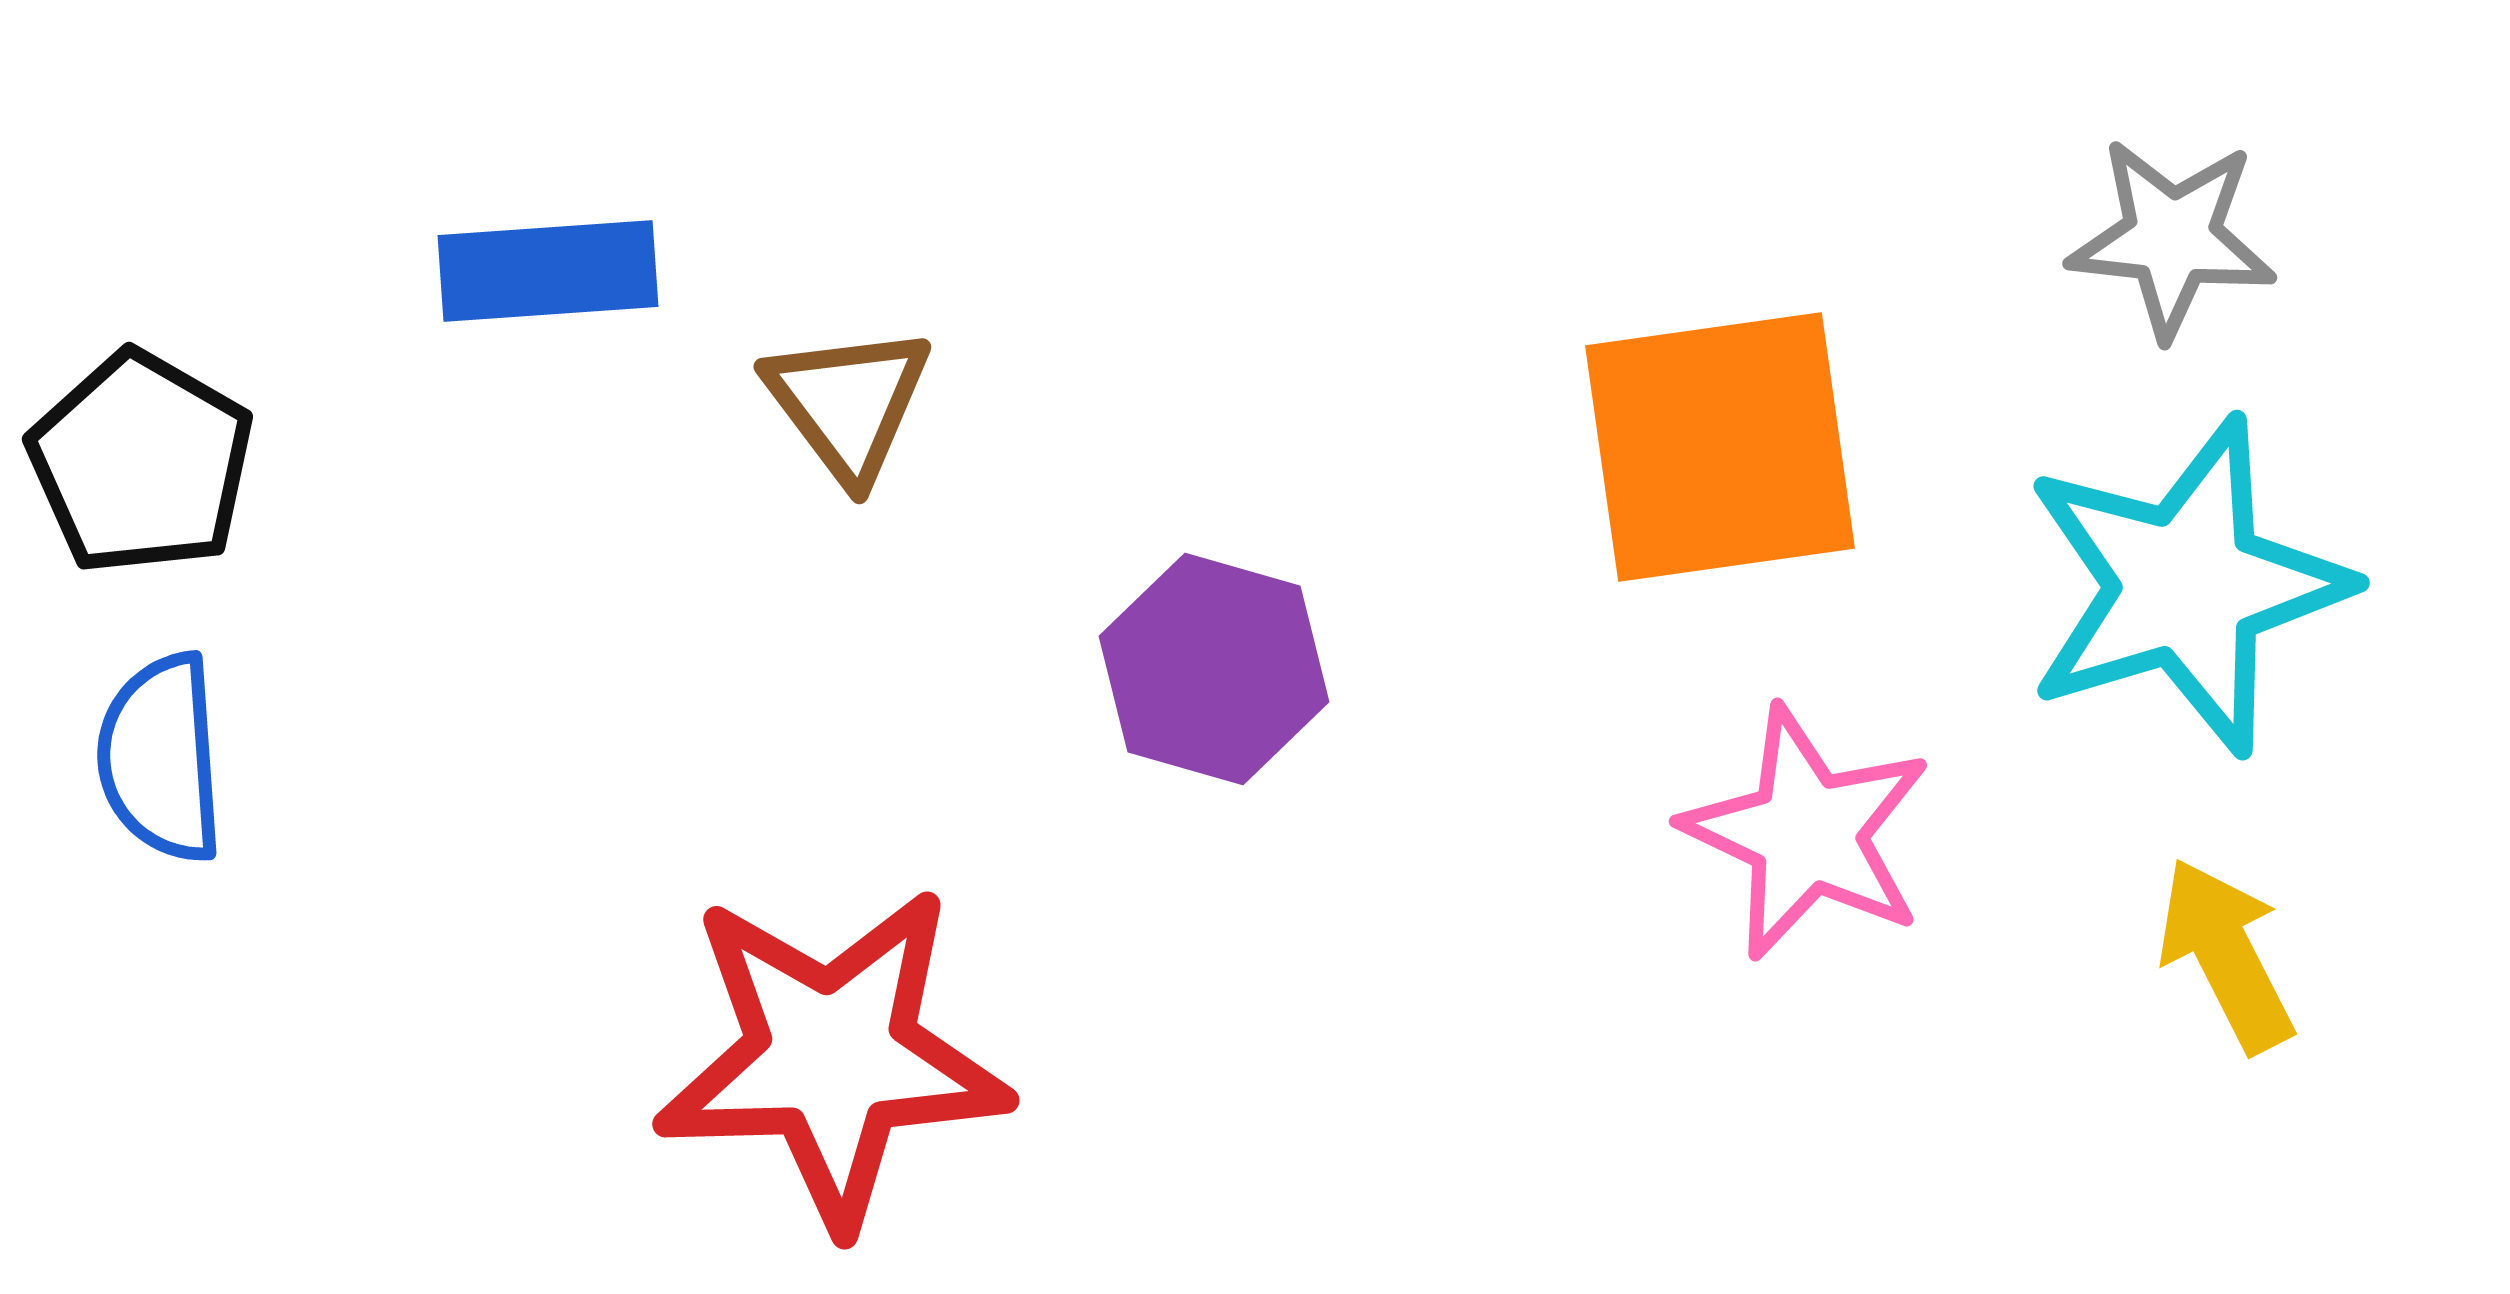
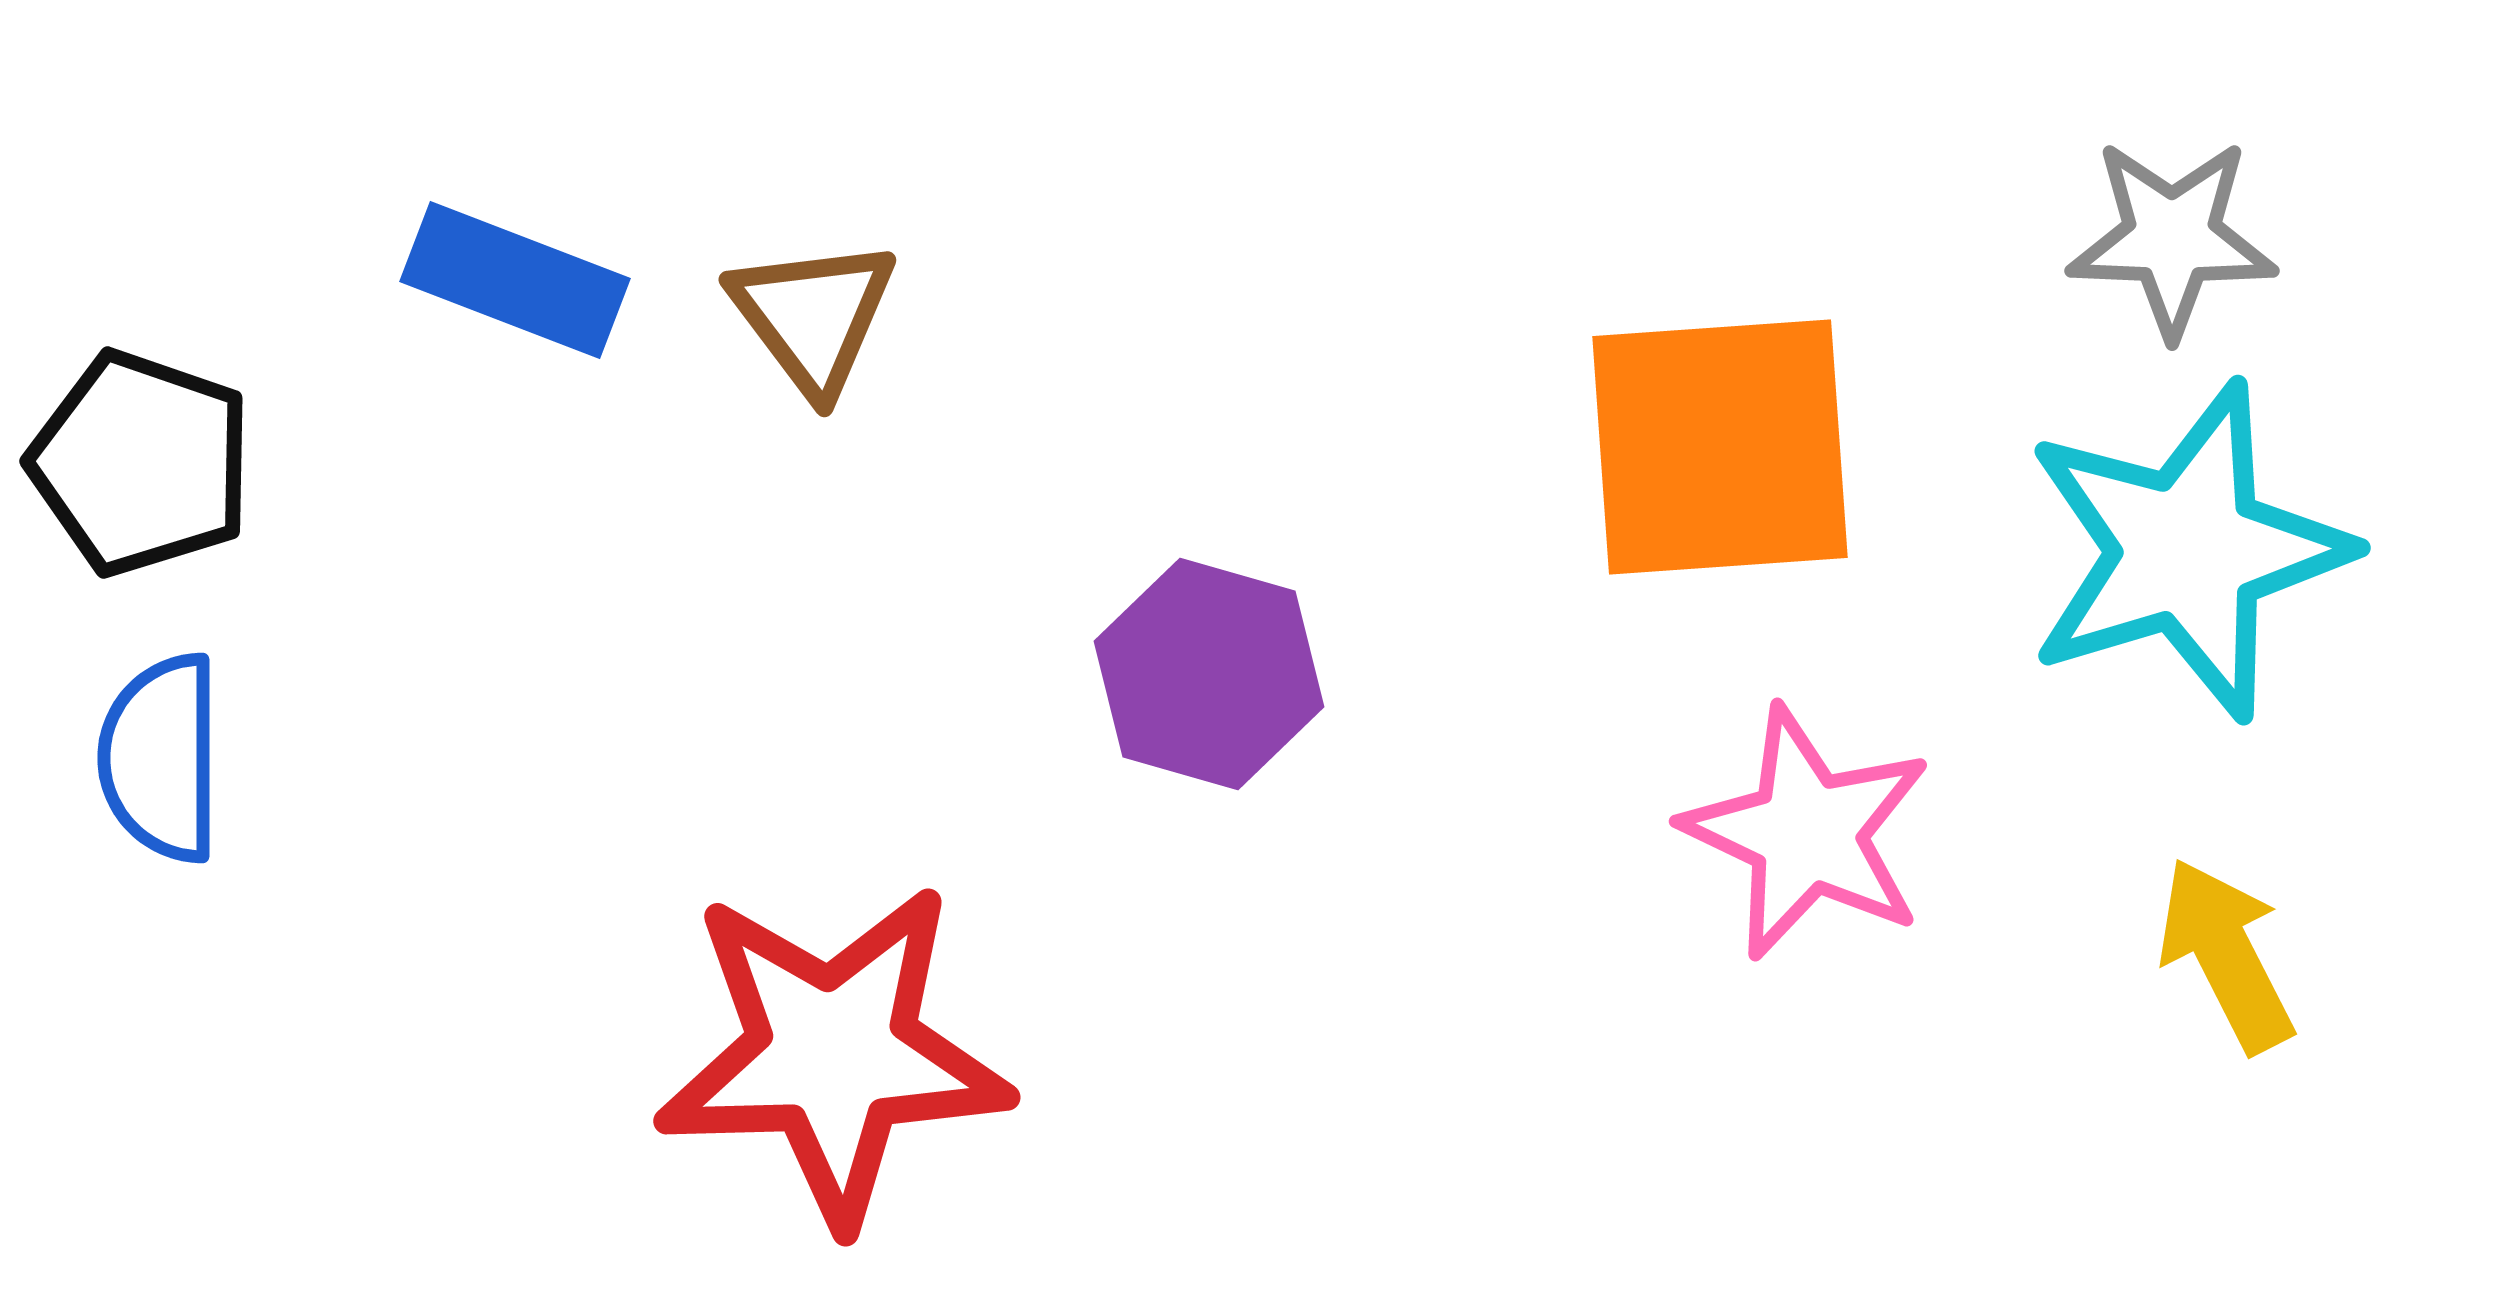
gray star: rotated 4 degrees counterclockwise
blue rectangle: moved 33 px left, 9 px down; rotated 25 degrees clockwise
brown triangle: moved 35 px left, 87 px up
orange square: rotated 4 degrees clockwise
black pentagon: rotated 11 degrees counterclockwise
cyan star: moved 1 px right, 35 px up
purple hexagon: moved 5 px left, 5 px down
blue semicircle: rotated 4 degrees clockwise
red star: moved 1 px right, 3 px up
